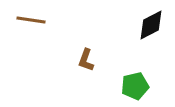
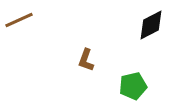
brown line: moved 12 px left; rotated 32 degrees counterclockwise
green pentagon: moved 2 px left
